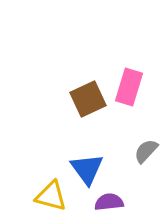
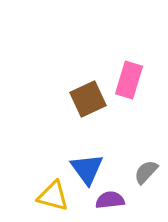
pink rectangle: moved 7 px up
gray semicircle: moved 21 px down
yellow triangle: moved 2 px right
purple semicircle: moved 1 px right, 2 px up
